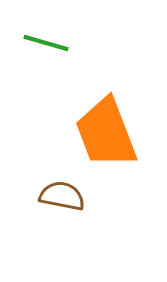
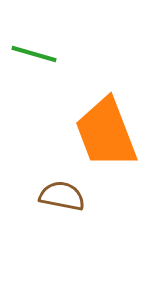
green line: moved 12 px left, 11 px down
